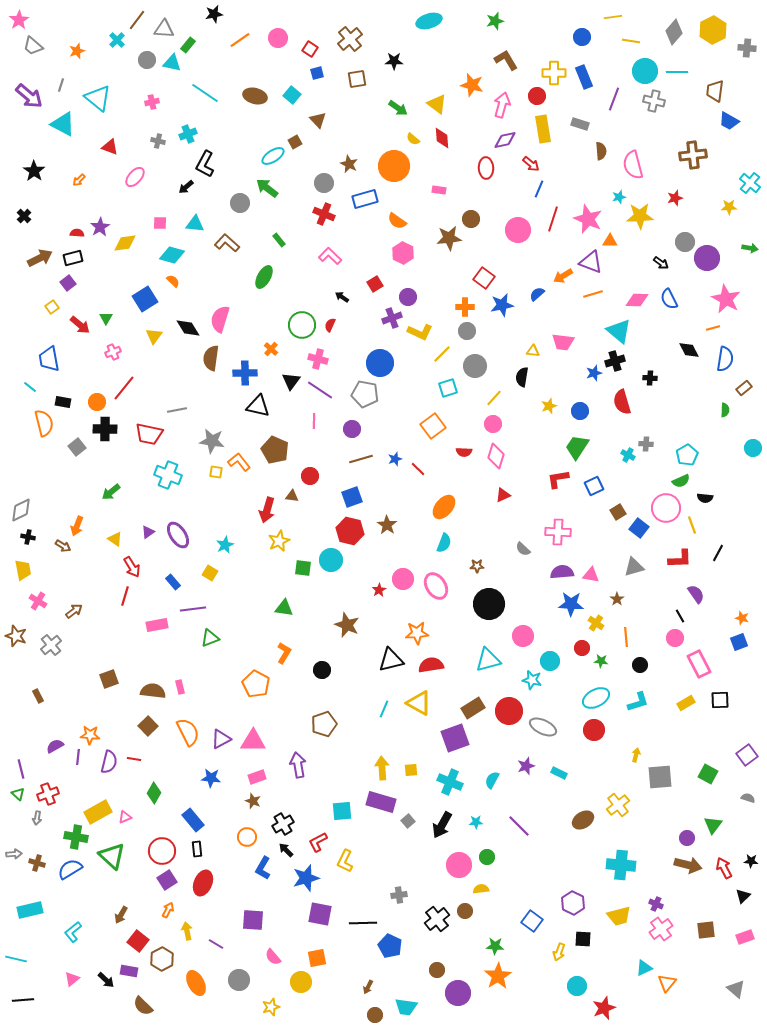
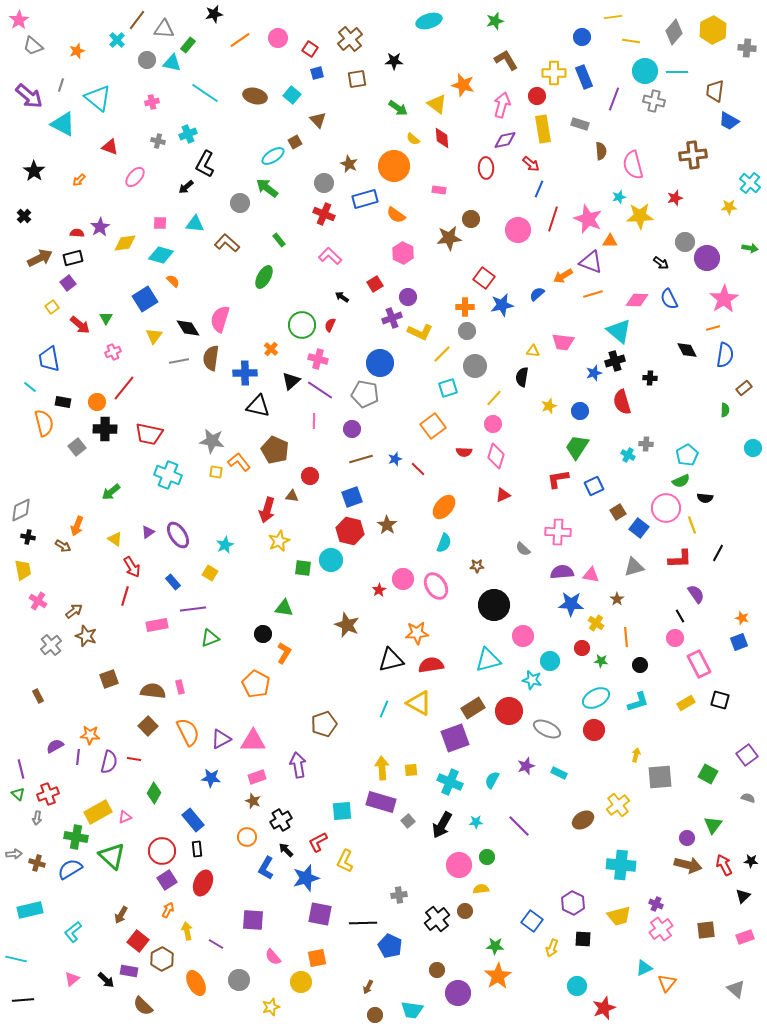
orange star at (472, 85): moved 9 px left
orange semicircle at (397, 221): moved 1 px left, 6 px up
cyan diamond at (172, 255): moved 11 px left
pink star at (726, 299): moved 2 px left; rotated 12 degrees clockwise
black diamond at (689, 350): moved 2 px left
blue semicircle at (725, 359): moved 4 px up
black triangle at (291, 381): rotated 12 degrees clockwise
gray line at (177, 410): moved 2 px right, 49 px up
black circle at (489, 604): moved 5 px right, 1 px down
brown star at (16, 636): moved 70 px right
black circle at (322, 670): moved 59 px left, 36 px up
black square at (720, 700): rotated 18 degrees clockwise
gray ellipse at (543, 727): moved 4 px right, 2 px down
black cross at (283, 824): moved 2 px left, 4 px up
blue L-shape at (263, 868): moved 3 px right
red arrow at (724, 868): moved 3 px up
yellow arrow at (559, 952): moved 7 px left, 4 px up
cyan trapezoid at (406, 1007): moved 6 px right, 3 px down
